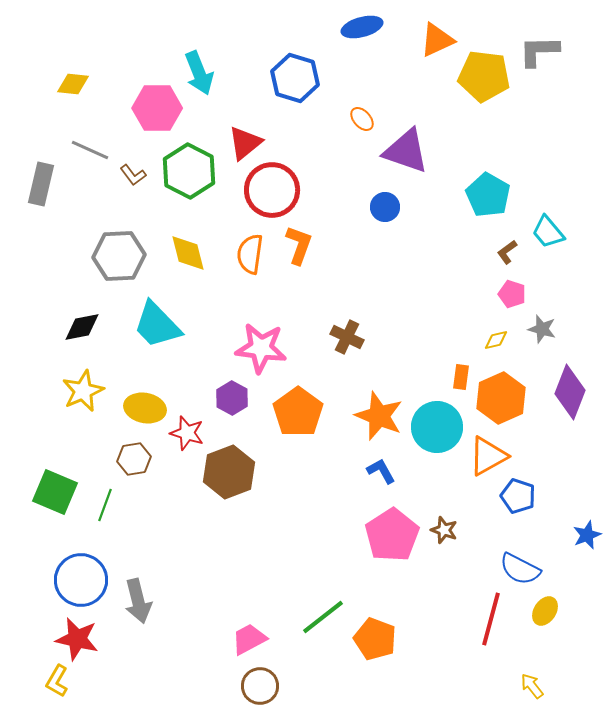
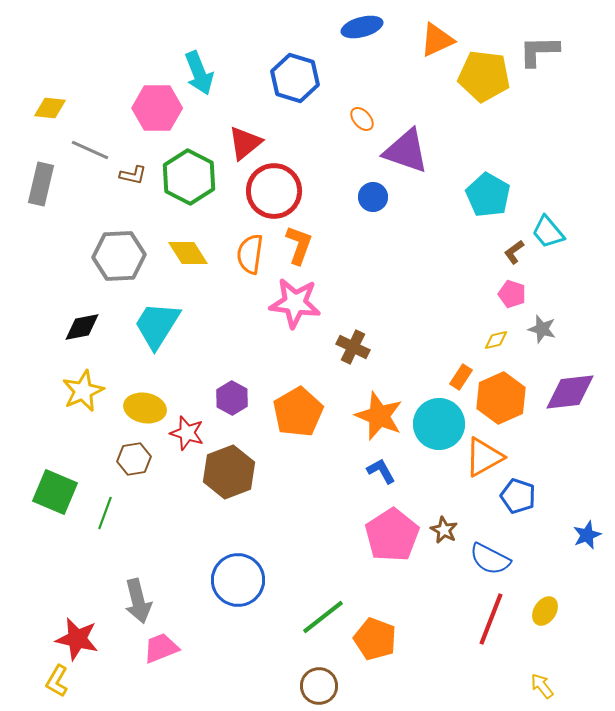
yellow diamond at (73, 84): moved 23 px left, 24 px down
green hexagon at (189, 171): moved 6 px down
brown L-shape at (133, 175): rotated 40 degrees counterclockwise
red circle at (272, 190): moved 2 px right, 1 px down
blue circle at (385, 207): moved 12 px left, 10 px up
brown L-shape at (507, 252): moved 7 px right
yellow diamond at (188, 253): rotated 18 degrees counterclockwise
cyan trapezoid at (157, 325): rotated 76 degrees clockwise
brown cross at (347, 337): moved 6 px right, 10 px down
pink star at (261, 348): moved 34 px right, 45 px up
orange rectangle at (461, 377): rotated 25 degrees clockwise
purple diamond at (570, 392): rotated 62 degrees clockwise
orange pentagon at (298, 412): rotated 6 degrees clockwise
cyan circle at (437, 427): moved 2 px right, 3 px up
orange triangle at (488, 456): moved 4 px left, 1 px down
green line at (105, 505): moved 8 px down
brown star at (444, 530): rotated 8 degrees clockwise
blue semicircle at (520, 569): moved 30 px left, 10 px up
blue circle at (81, 580): moved 157 px right
red line at (491, 619): rotated 6 degrees clockwise
pink trapezoid at (249, 639): moved 88 px left, 9 px down; rotated 6 degrees clockwise
brown circle at (260, 686): moved 59 px right
yellow arrow at (532, 686): moved 10 px right
